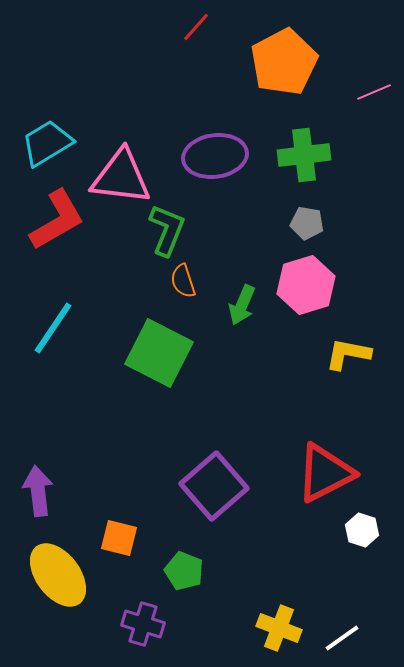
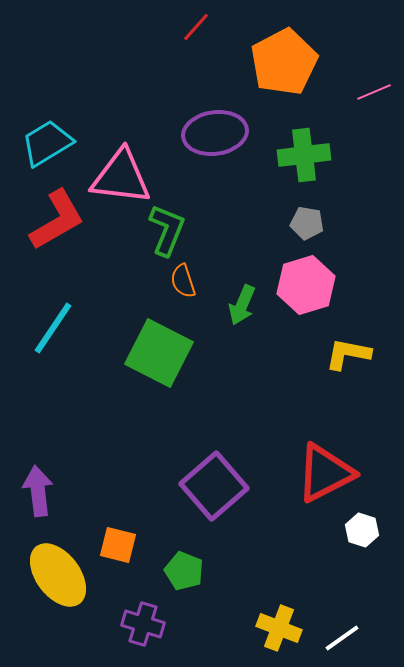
purple ellipse: moved 23 px up
orange square: moved 1 px left, 7 px down
